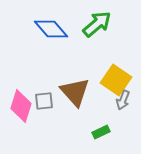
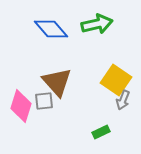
green arrow: rotated 28 degrees clockwise
brown triangle: moved 18 px left, 10 px up
